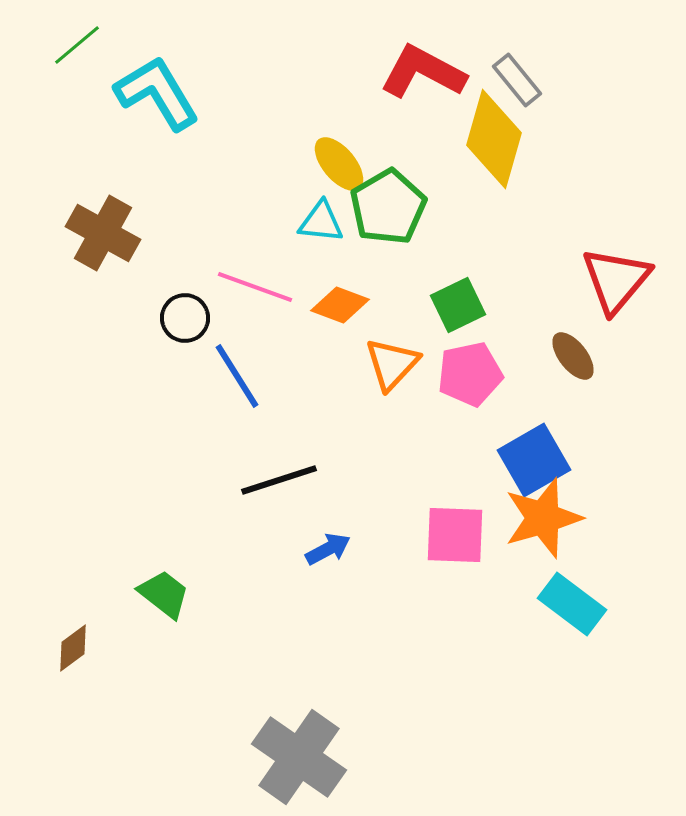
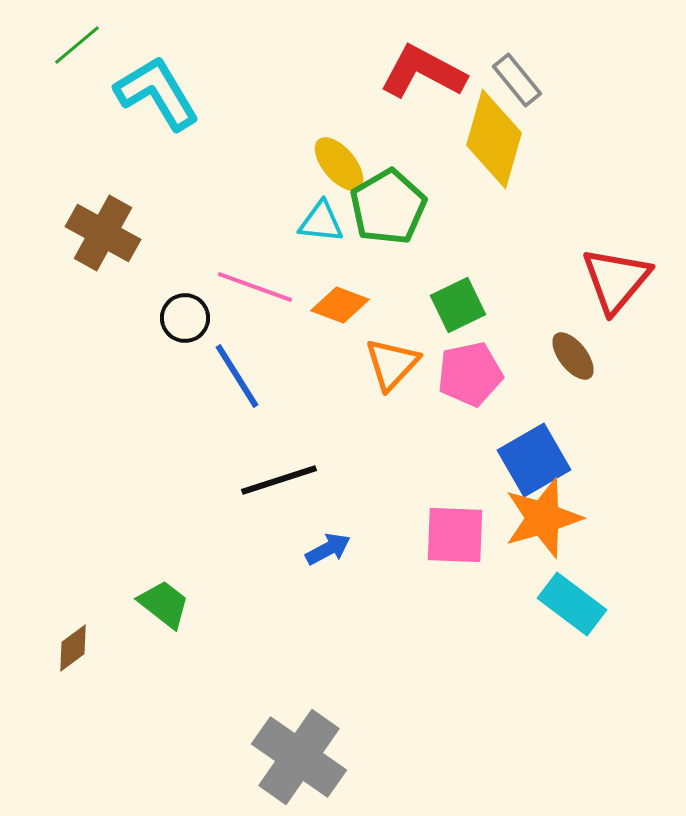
green trapezoid: moved 10 px down
